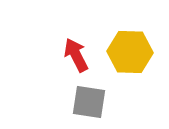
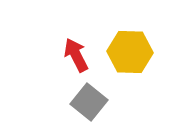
gray square: rotated 30 degrees clockwise
